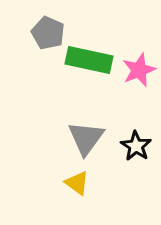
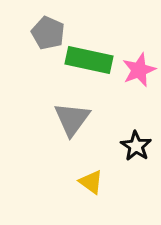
gray triangle: moved 14 px left, 19 px up
yellow triangle: moved 14 px right, 1 px up
